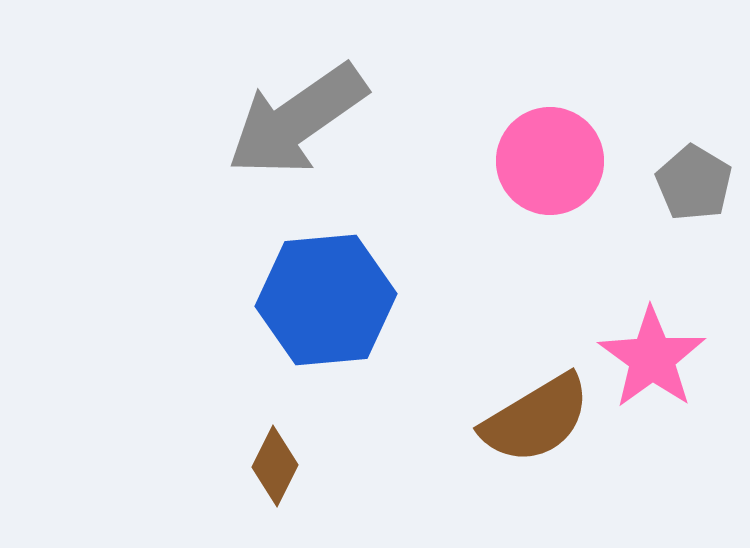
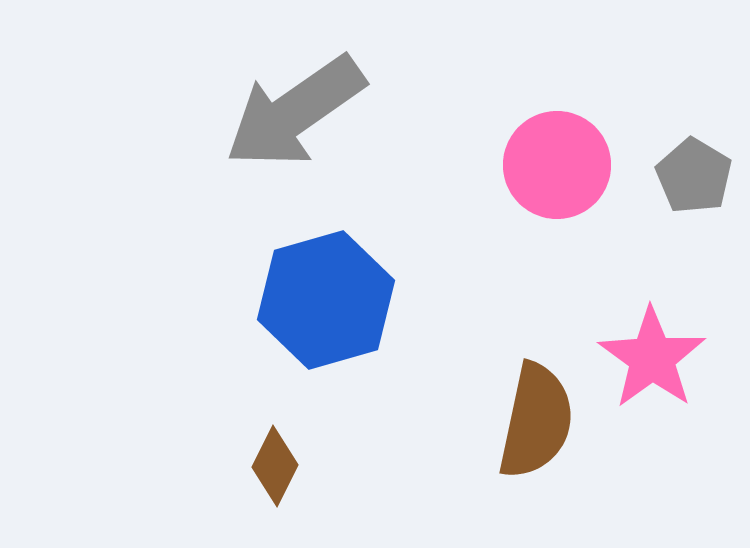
gray arrow: moved 2 px left, 8 px up
pink circle: moved 7 px right, 4 px down
gray pentagon: moved 7 px up
blue hexagon: rotated 11 degrees counterclockwise
brown semicircle: moved 2 px down; rotated 47 degrees counterclockwise
